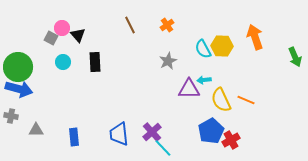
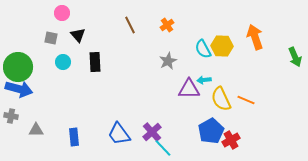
pink circle: moved 15 px up
gray square: rotated 16 degrees counterclockwise
yellow semicircle: moved 1 px up
blue trapezoid: rotated 30 degrees counterclockwise
